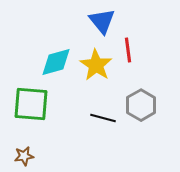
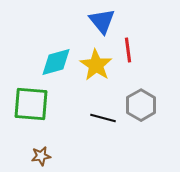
brown star: moved 17 px right
